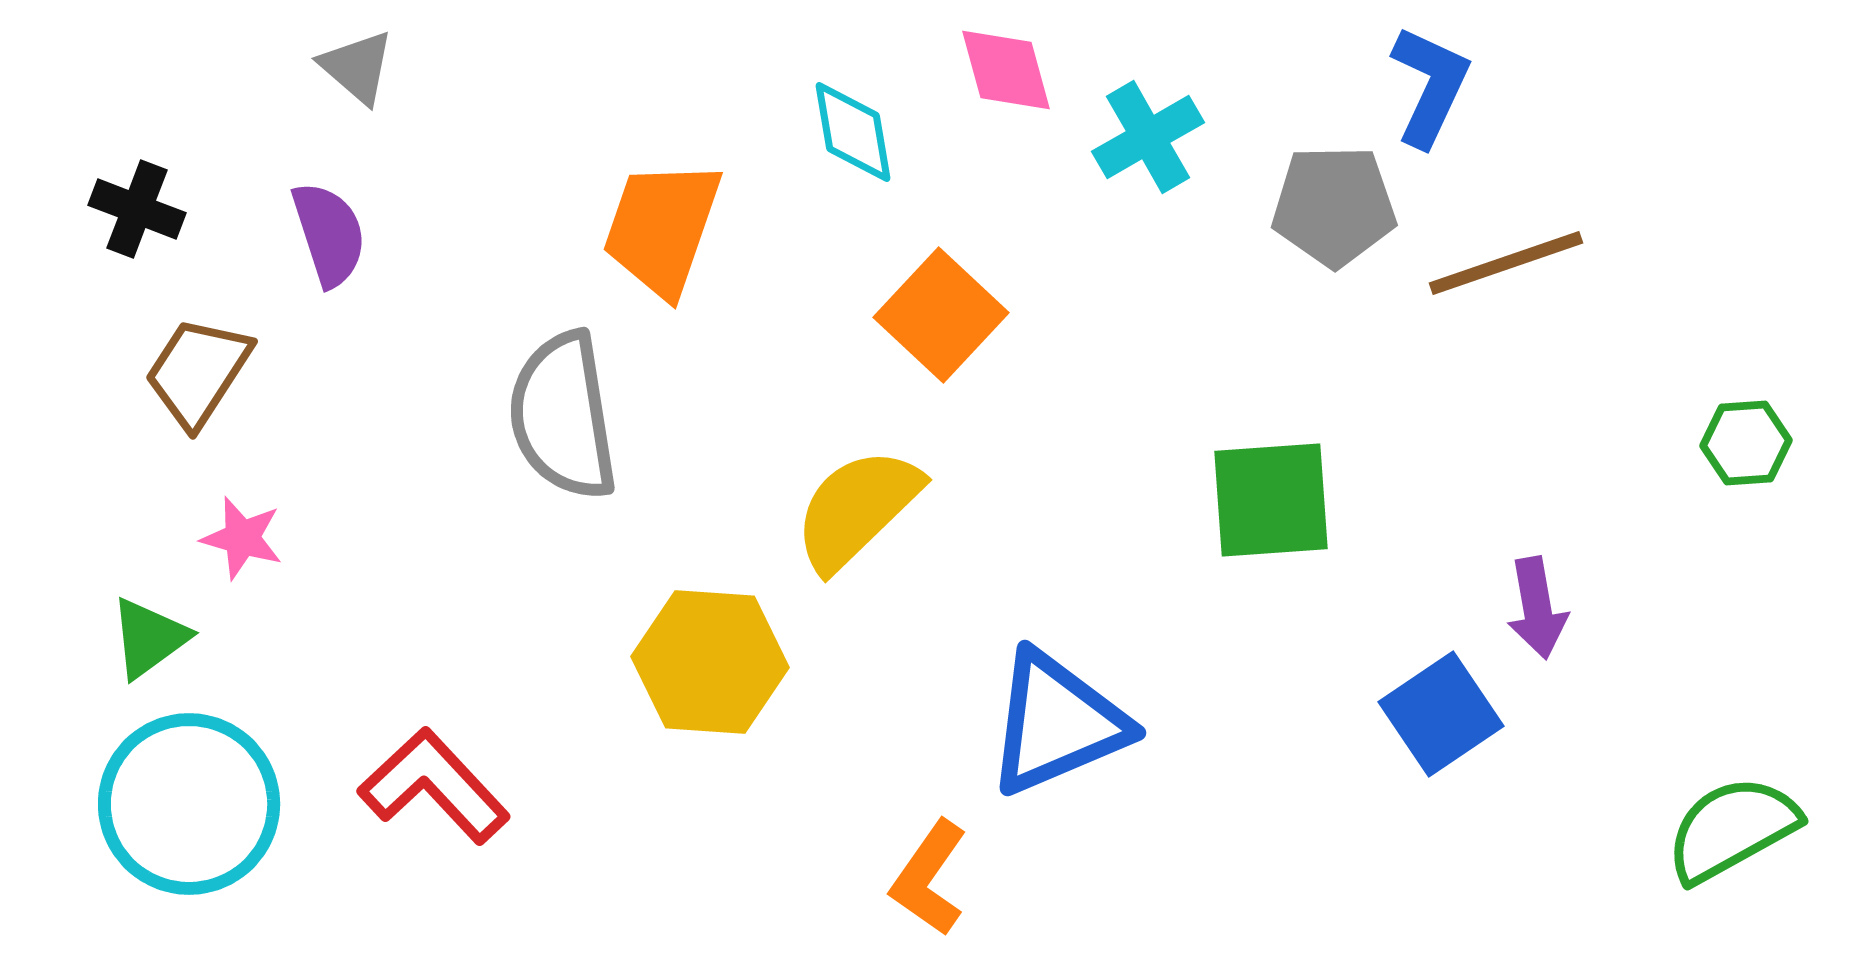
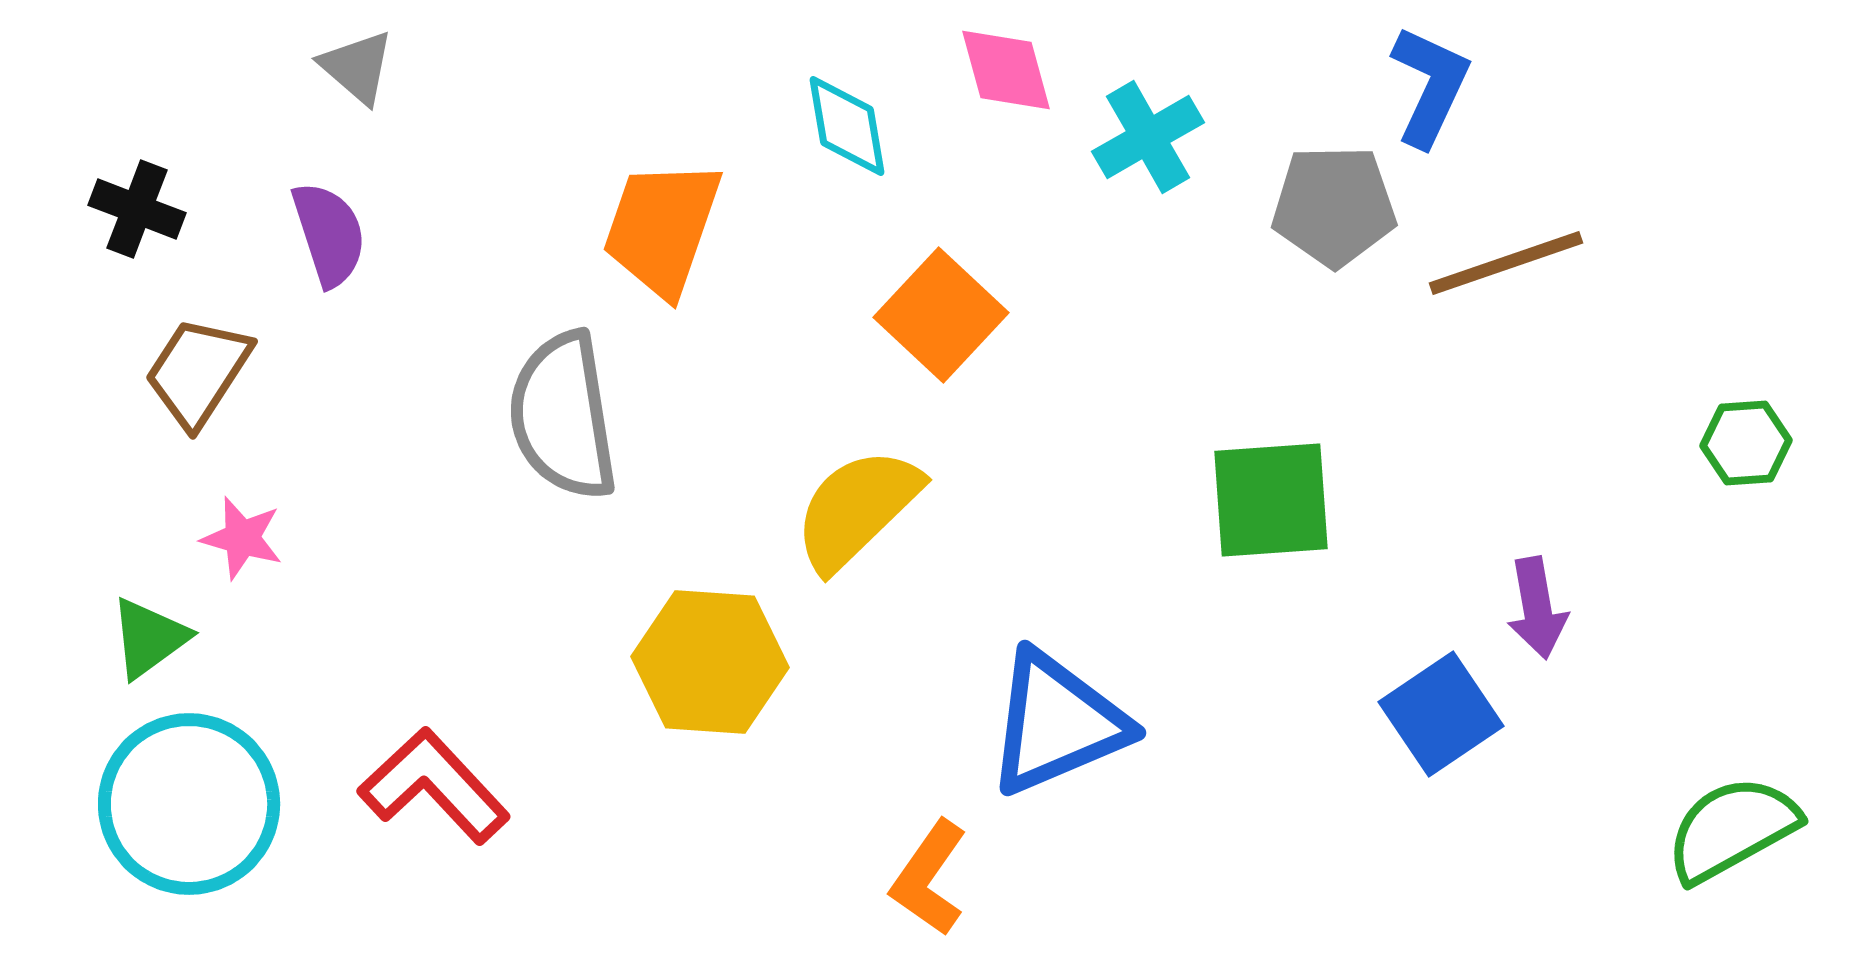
cyan diamond: moved 6 px left, 6 px up
